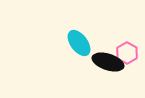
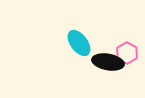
black ellipse: rotated 8 degrees counterclockwise
